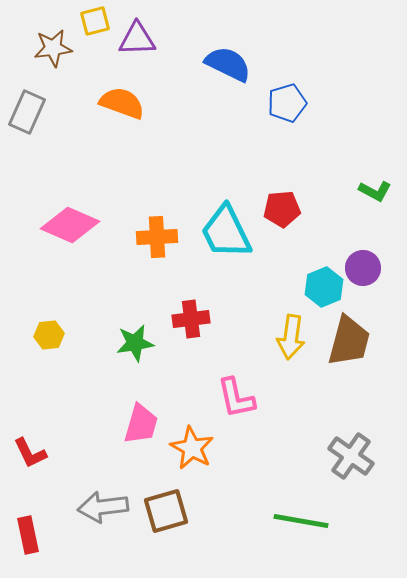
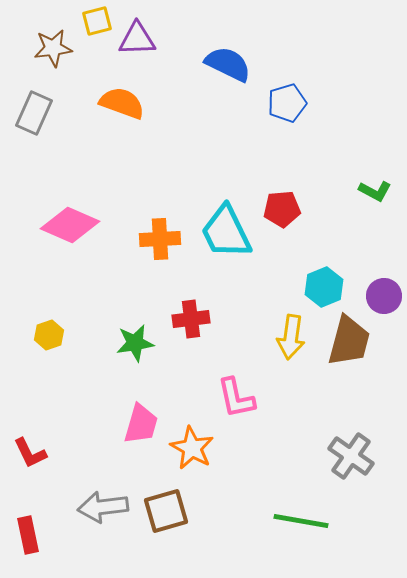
yellow square: moved 2 px right
gray rectangle: moved 7 px right, 1 px down
orange cross: moved 3 px right, 2 px down
purple circle: moved 21 px right, 28 px down
yellow hexagon: rotated 12 degrees counterclockwise
